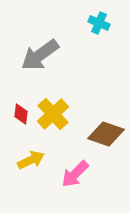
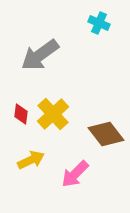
brown diamond: rotated 33 degrees clockwise
